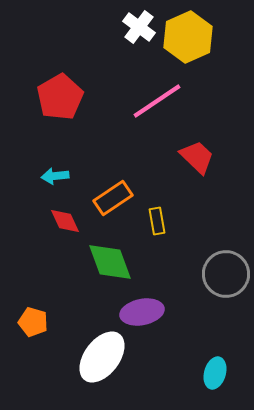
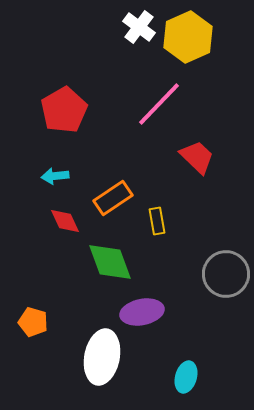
red pentagon: moved 4 px right, 13 px down
pink line: moved 2 px right, 3 px down; rotated 12 degrees counterclockwise
white ellipse: rotated 26 degrees counterclockwise
cyan ellipse: moved 29 px left, 4 px down
